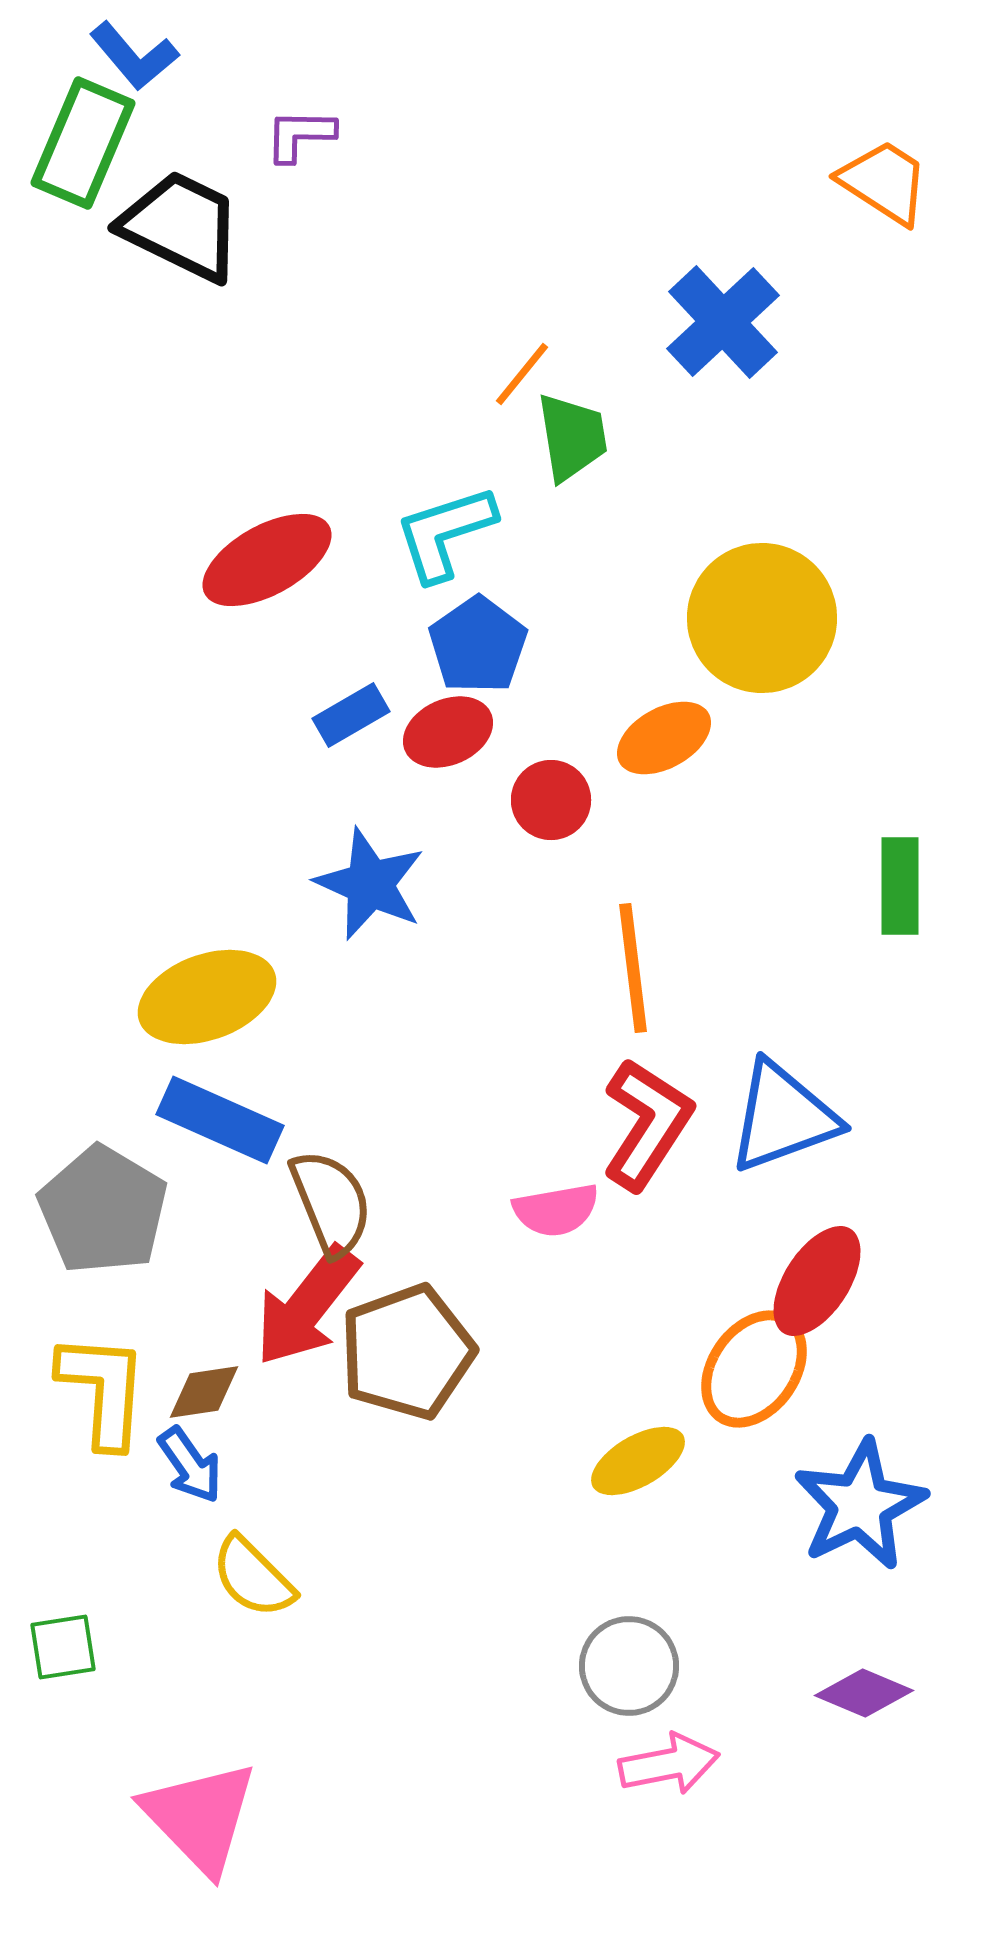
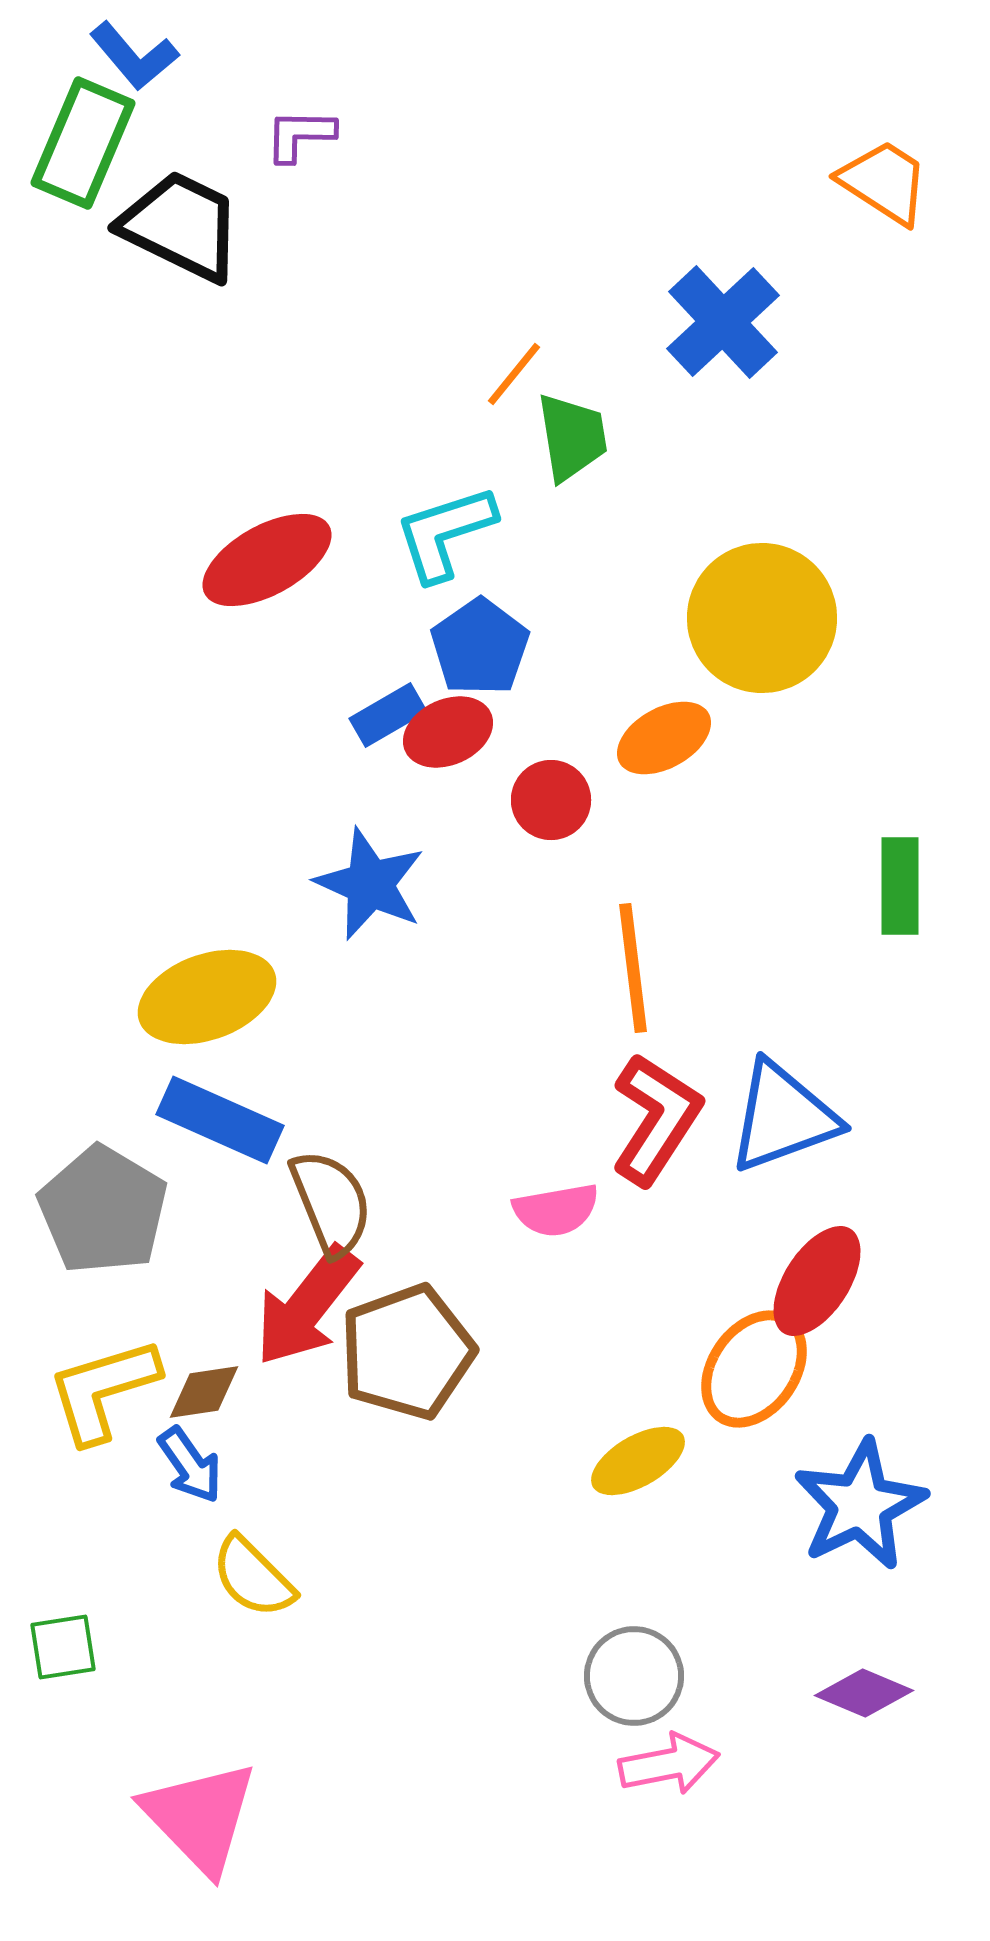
orange line at (522, 374): moved 8 px left
blue pentagon at (478, 645): moved 2 px right, 2 px down
blue rectangle at (351, 715): moved 37 px right
red L-shape at (647, 1124): moved 9 px right, 5 px up
yellow L-shape at (103, 1390): rotated 111 degrees counterclockwise
gray circle at (629, 1666): moved 5 px right, 10 px down
